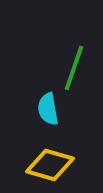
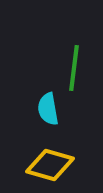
green line: rotated 12 degrees counterclockwise
